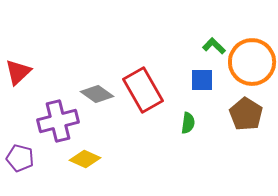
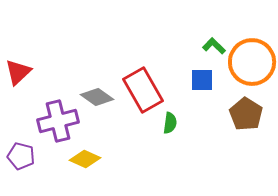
gray diamond: moved 3 px down
green semicircle: moved 18 px left
purple pentagon: moved 1 px right, 2 px up
